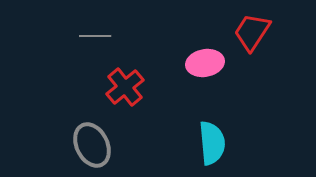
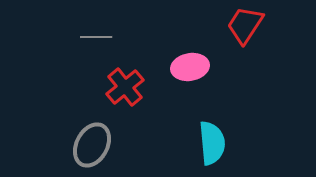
red trapezoid: moved 7 px left, 7 px up
gray line: moved 1 px right, 1 px down
pink ellipse: moved 15 px left, 4 px down
gray ellipse: rotated 54 degrees clockwise
